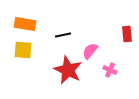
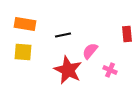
yellow square: moved 2 px down
